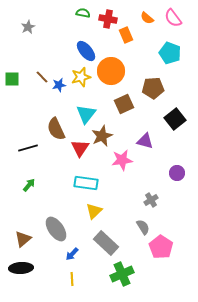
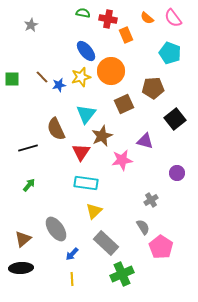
gray star: moved 3 px right, 2 px up
red triangle: moved 1 px right, 4 px down
